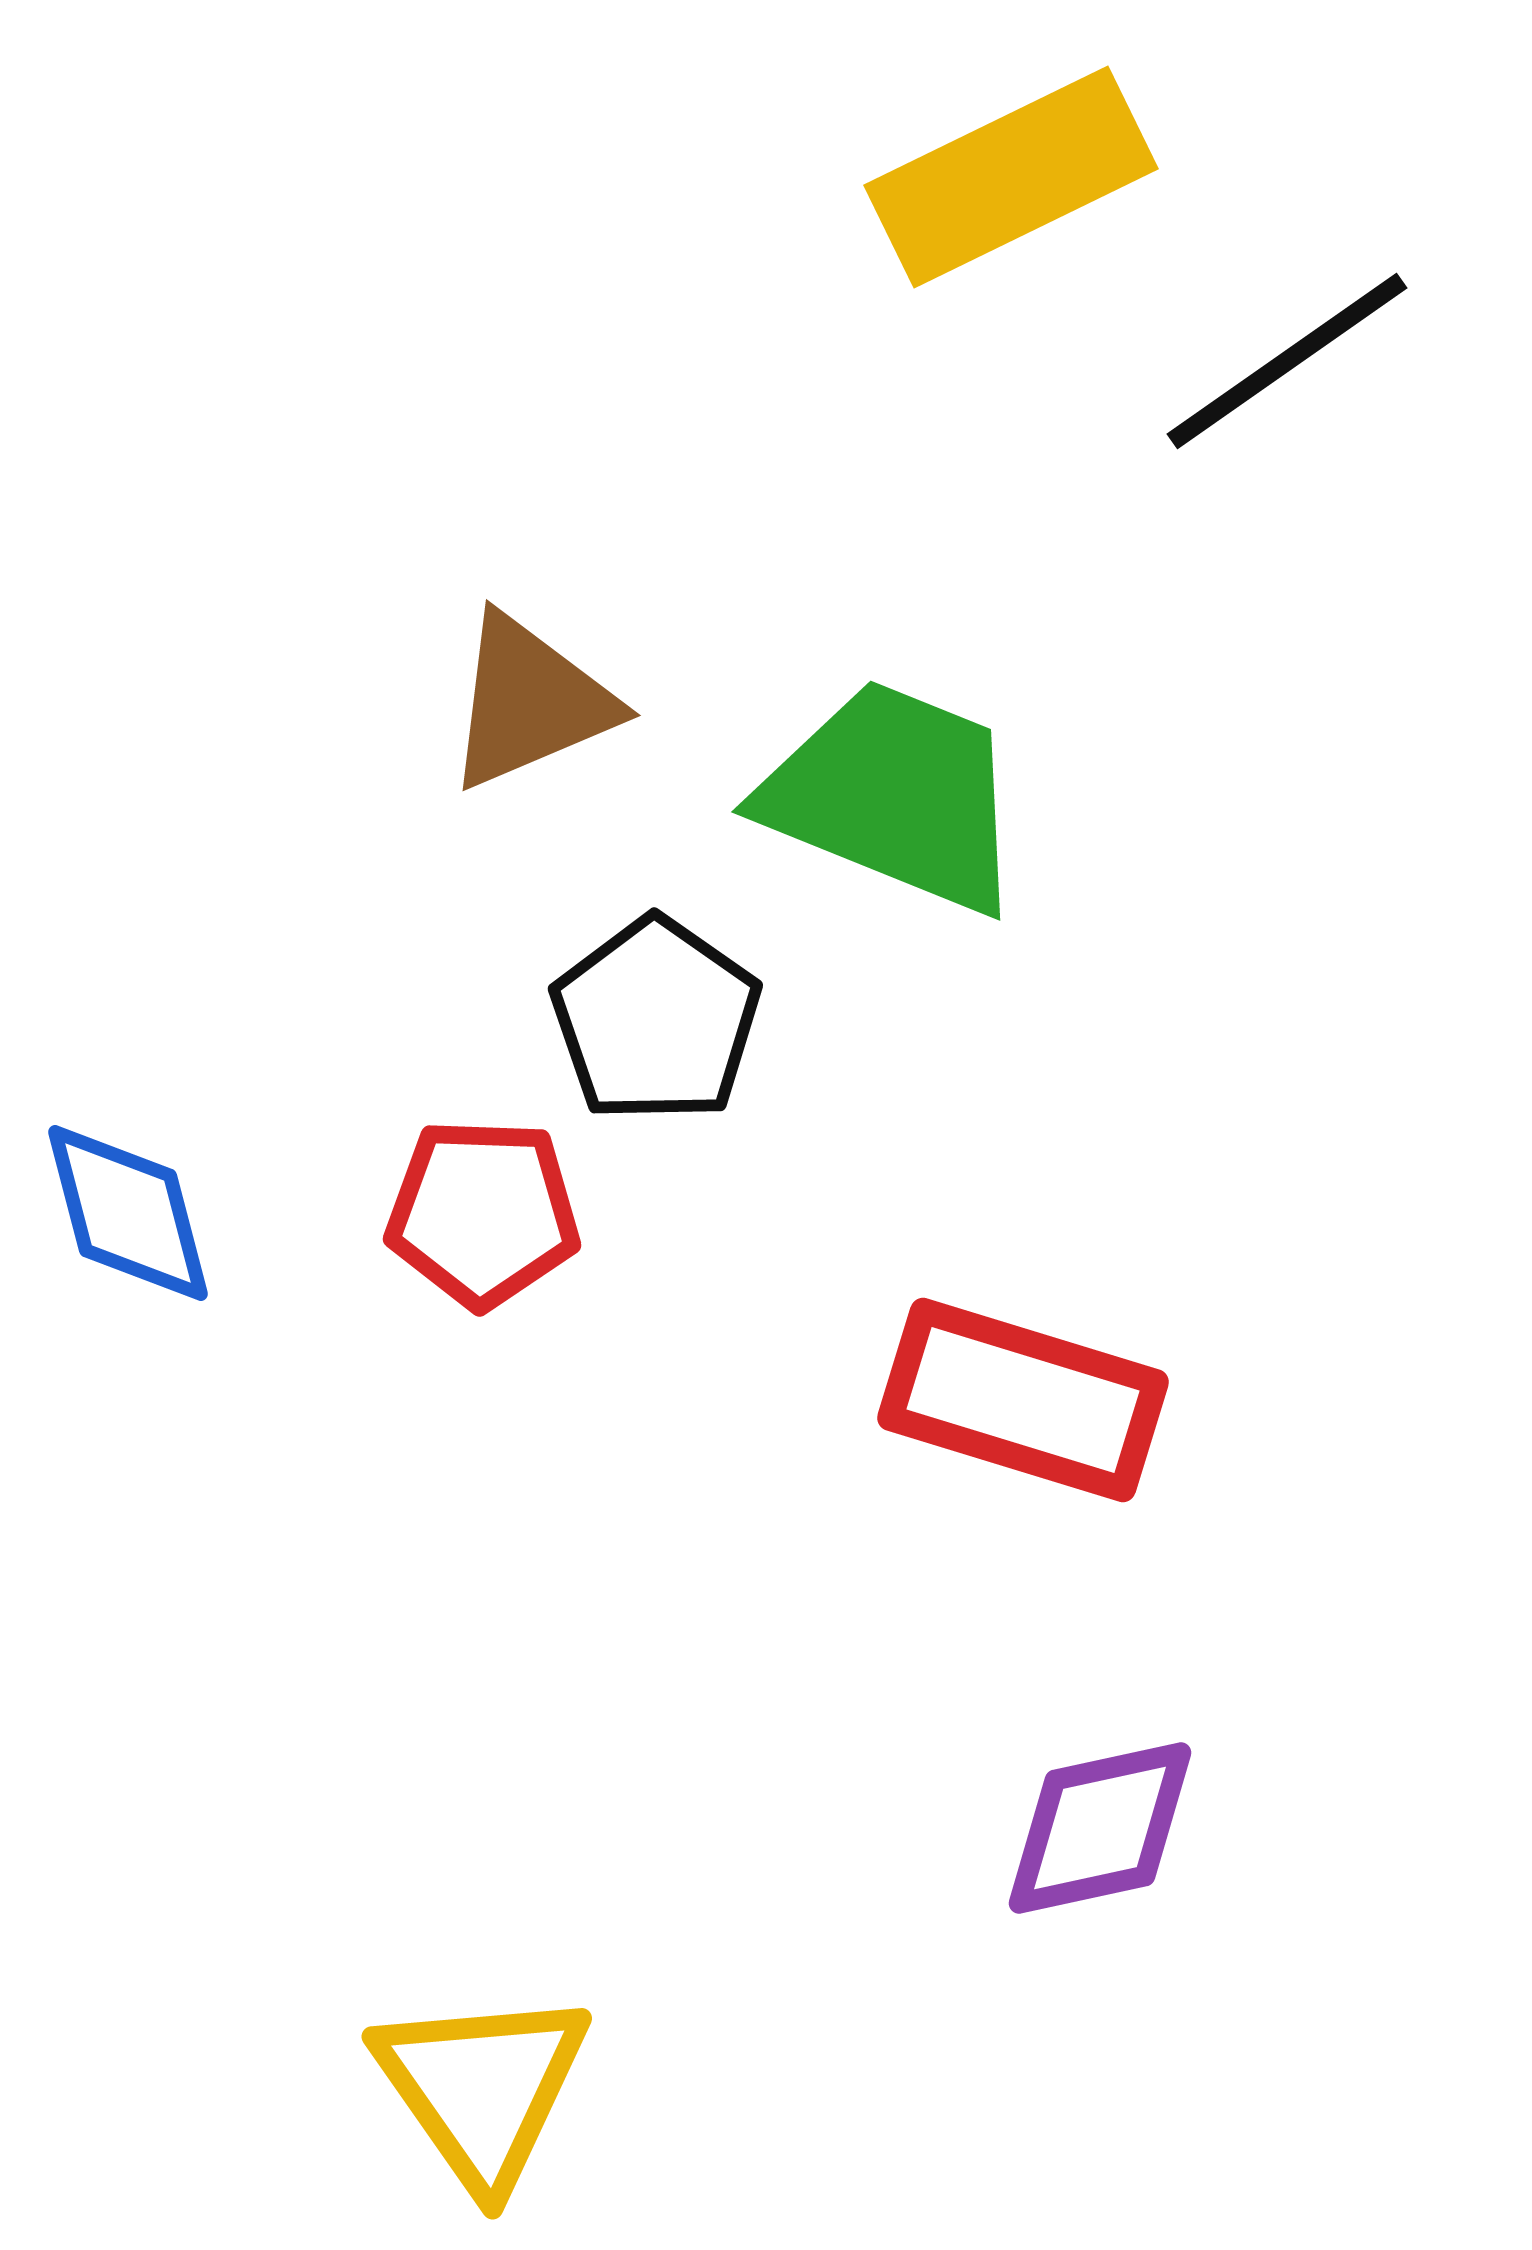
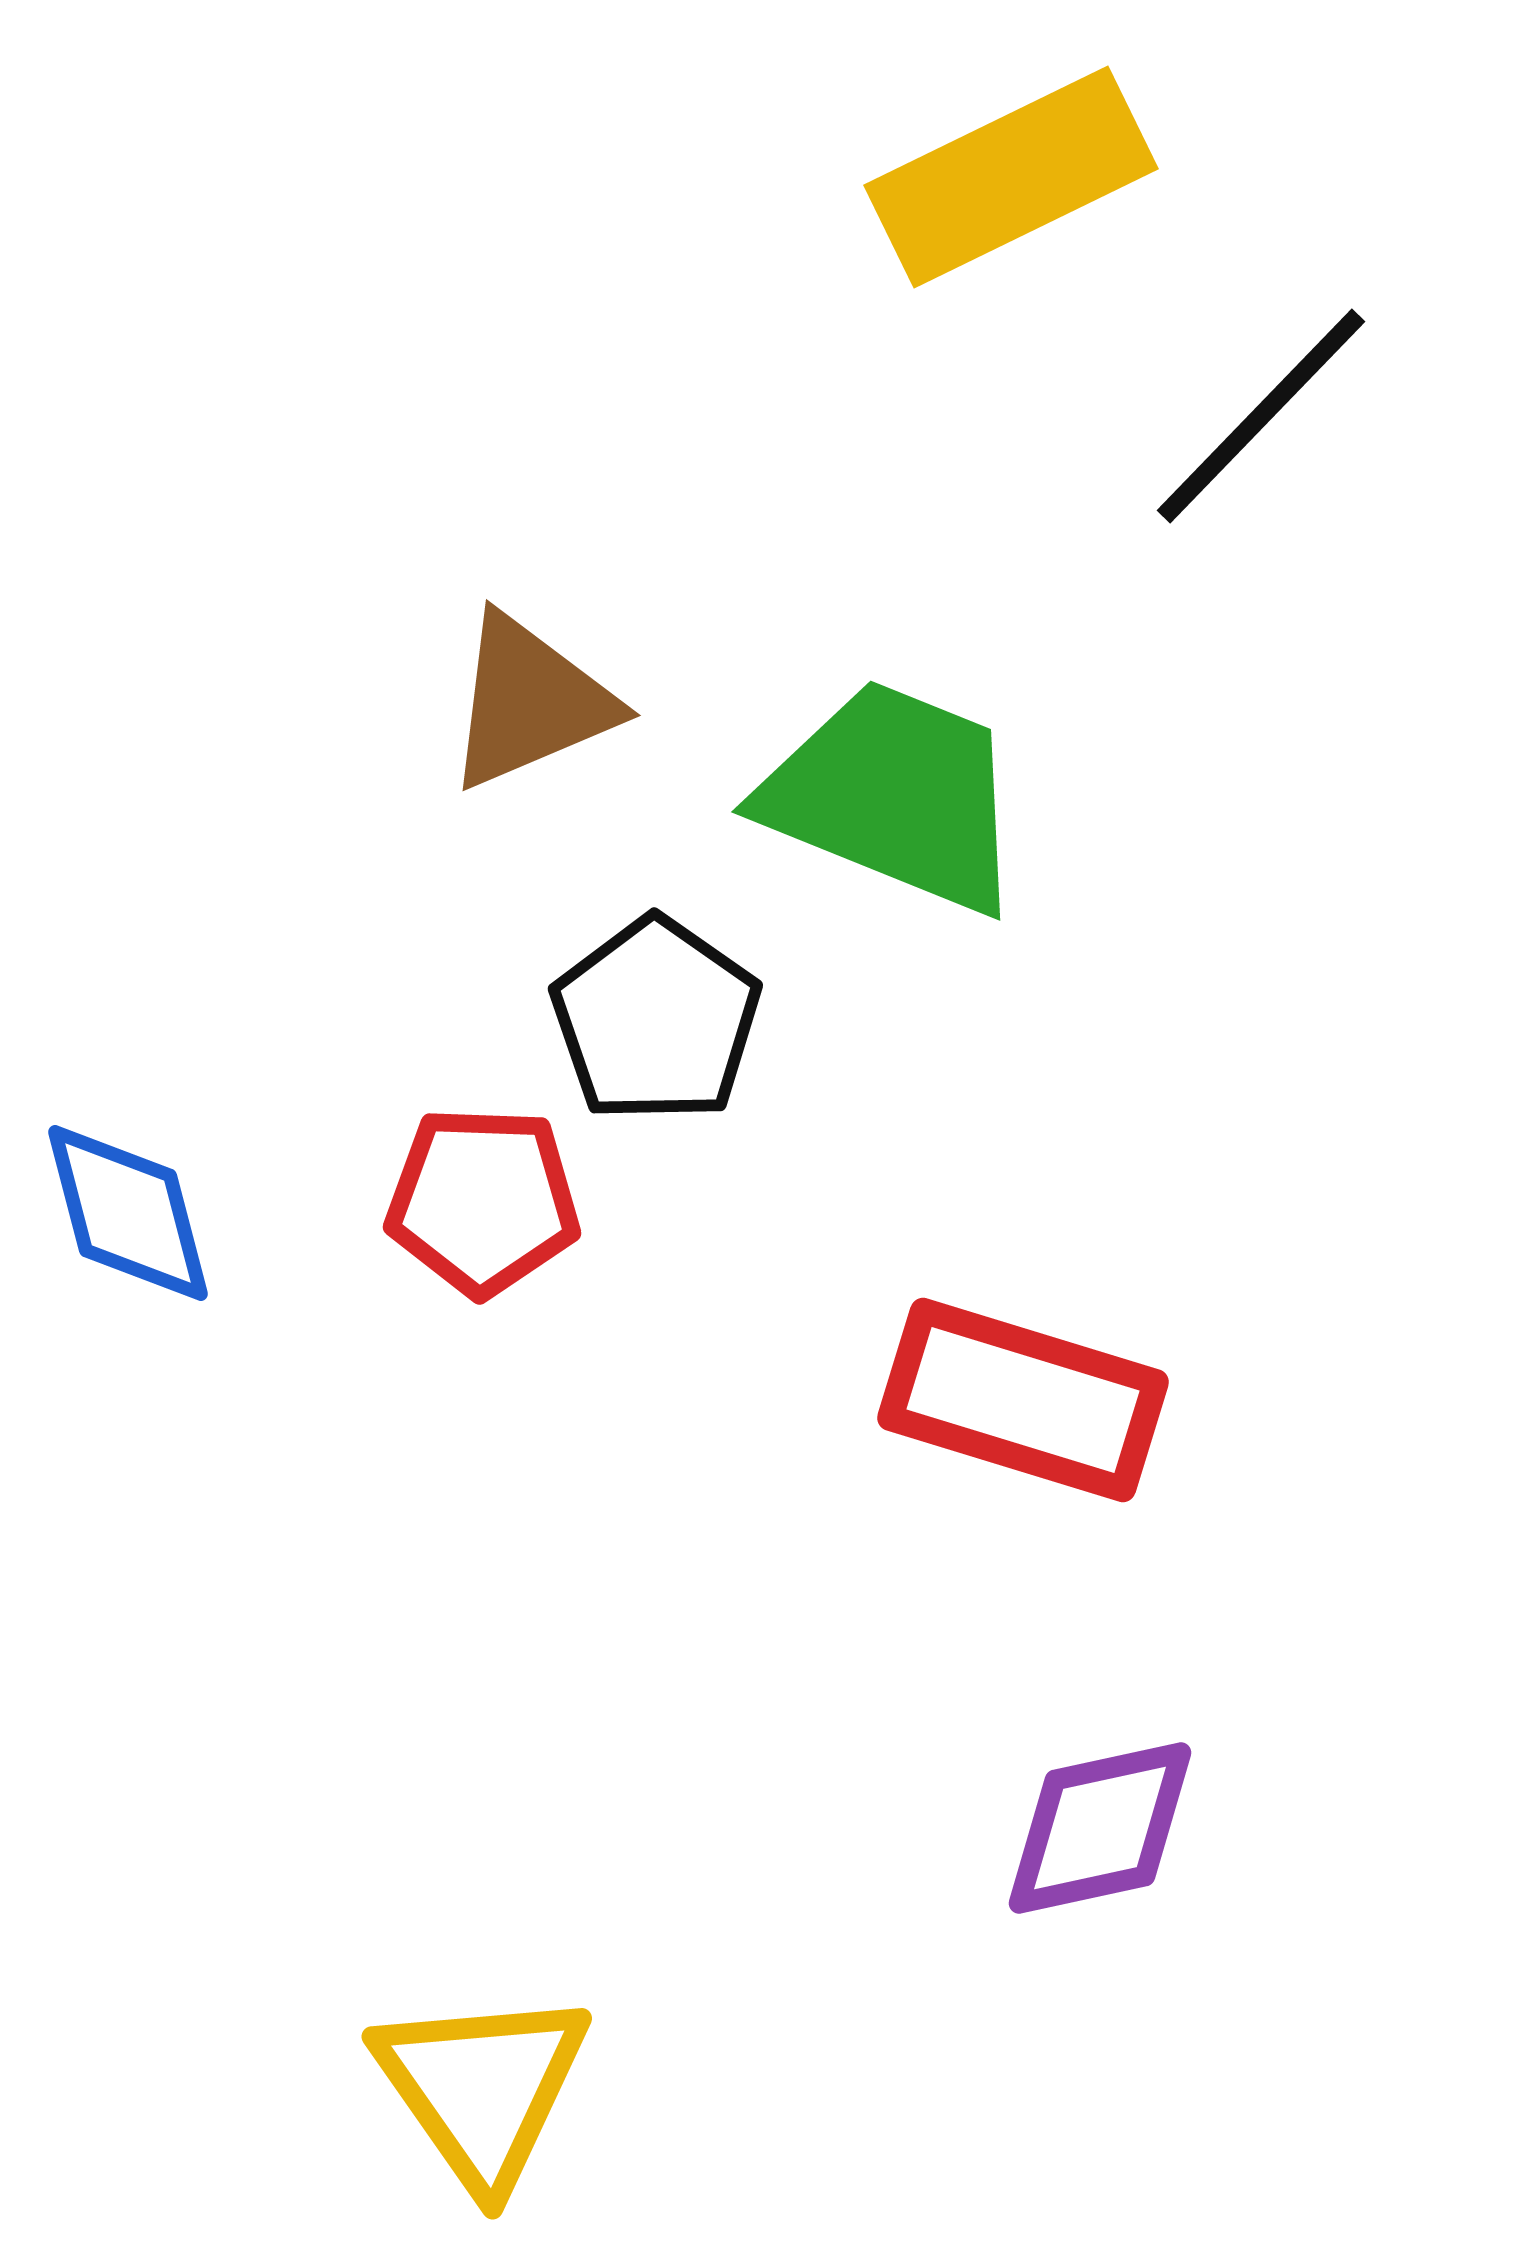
black line: moved 26 px left, 55 px down; rotated 11 degrees counterclockwise
red pentagon: moved 12 px up
